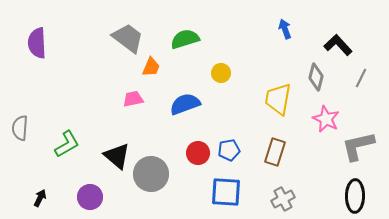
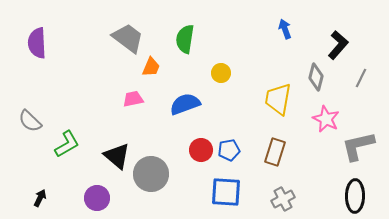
green semicircle: rotated 64 degrees counterclockwise
black L-shape: rotated 84 degrees clockwise
gray semicircle: moved 10 px right, 7 px up; rotated 50 degrees counterclockwise
red circle: moved 3 px right, 3 px up
purple circle: moved 7 px right, 1 px down
